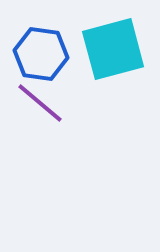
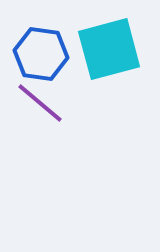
cyan square: moved 4 px left
